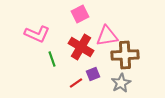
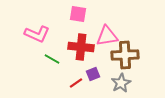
pink square: moved 2 px left; rotated 36 degrees clockwise
red cross: rotated 25 degrees counterclockwise
green line: rotated 42 degrees counterclockwise
